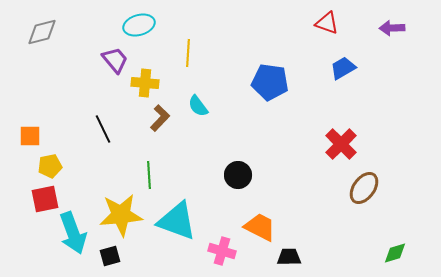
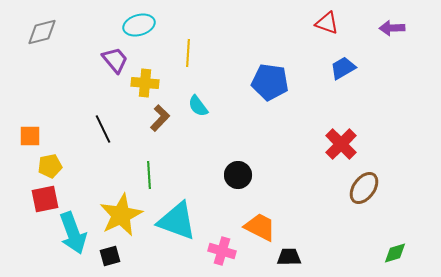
yellow star: rotated 21 degrees counterclockwise
